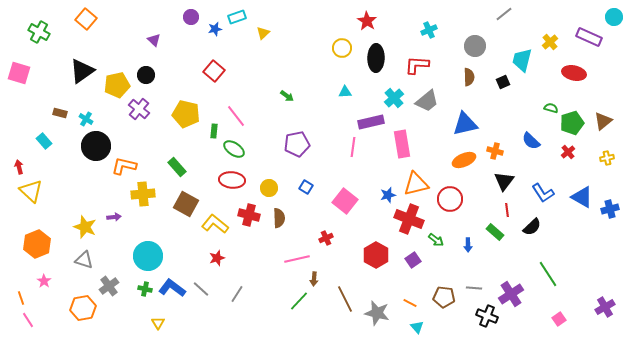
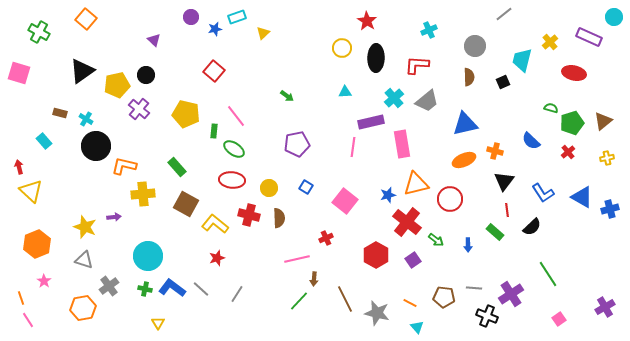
red cross at (409, 219): moved 2 px left, 3 px down; rotated 16 degrees clockwise
